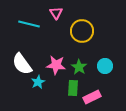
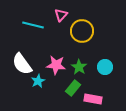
pink triangle: moved 5 px right, 2 px down; rotated 16 degrees clockwise
cyan line: moved 4 px right, 1 px down
cyan circle: moved 1 px down
cyan star: moved 1 px up
green rectangle: rotated 35 degrees clockwise
pink rectangle: moved 1 px right, 2 px down; rotated 36 degrees clockwise
